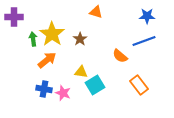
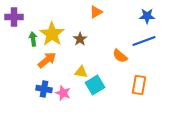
orange triangle: rotated 48 degrees counterclockwise
orange rectangle: rotated 48 degrees clockwise
